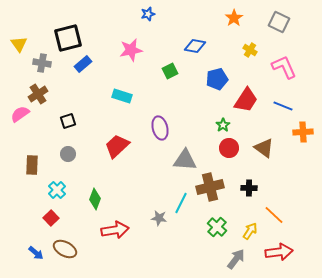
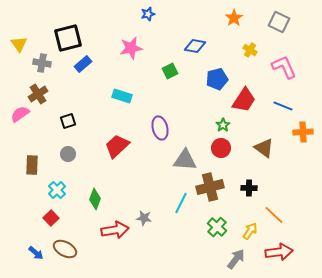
pink star at (131, 50): moved 2 px up
red trapezoid at (246, 100): moved 2 px left
red circle at (229, 148): moved 8 px left
gray star at (159, 218): moved 15 px left
